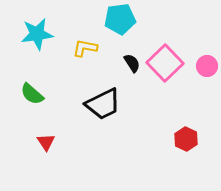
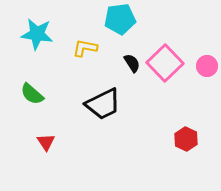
cyan star: rotated 16 degrees clockwise
